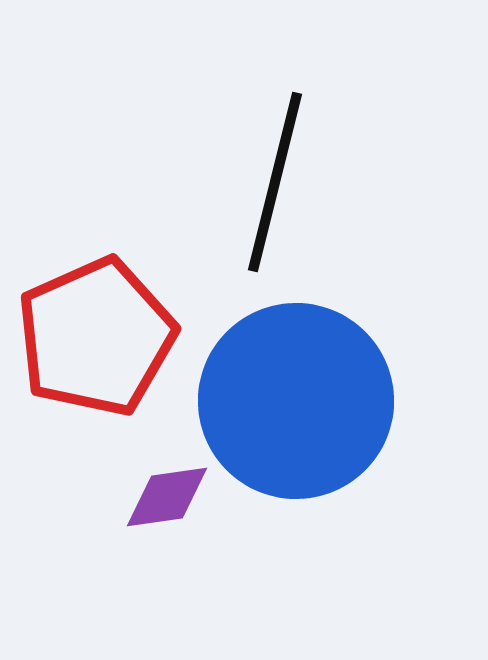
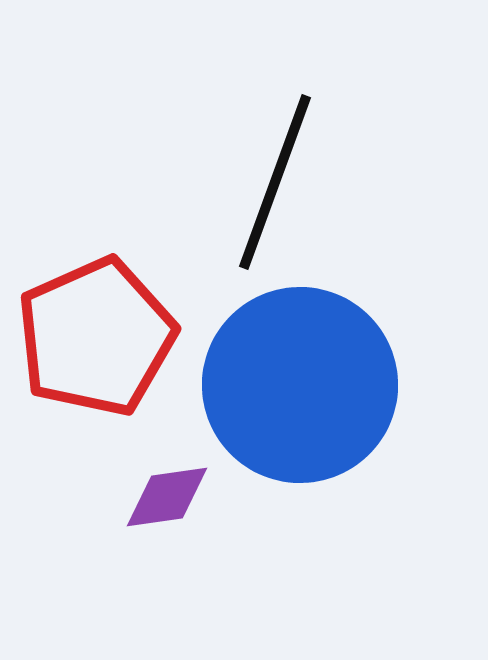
black line: rotated 6 degrees clockwise
blue circle: moved 4 px right, 16 px up
